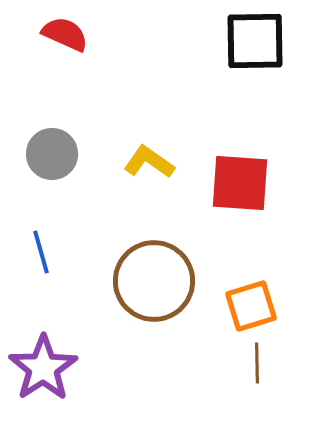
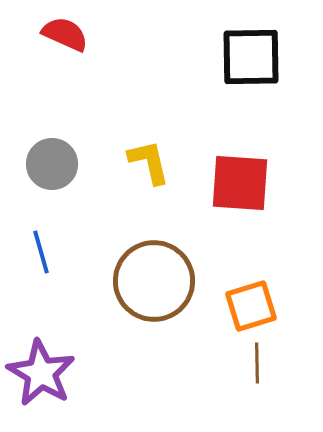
black square: moved 4 px left, 16 px down
gray circle: moved 10 px down
yellow L-shape: rotated 42 degrees clockwise
purple star: moved 2 px left, 5 px down; rotated 8 degrees counterclockwise
